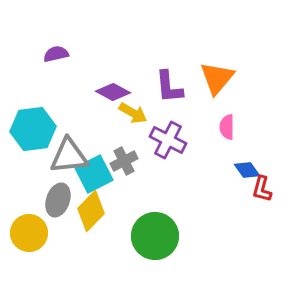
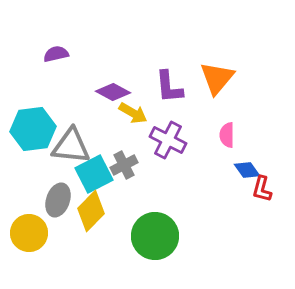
pink semicircle: moved 8 px down
gray triangle: moved 2 px right, 10 px up; rotated 12 degrees clockwise
gray cross: moved 4 px down
